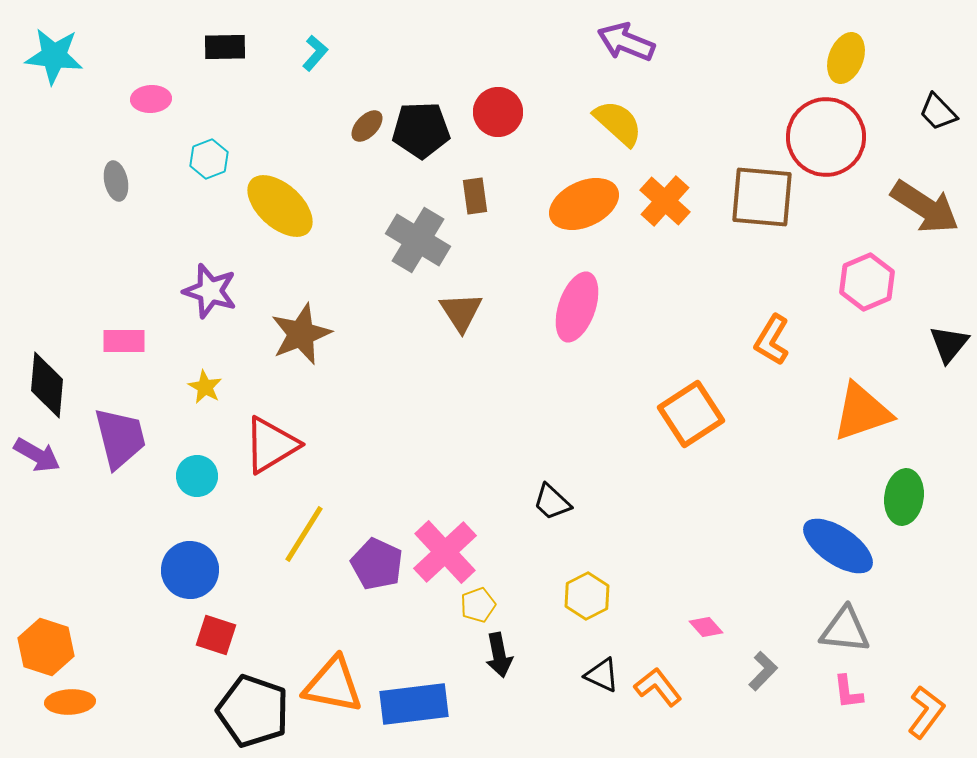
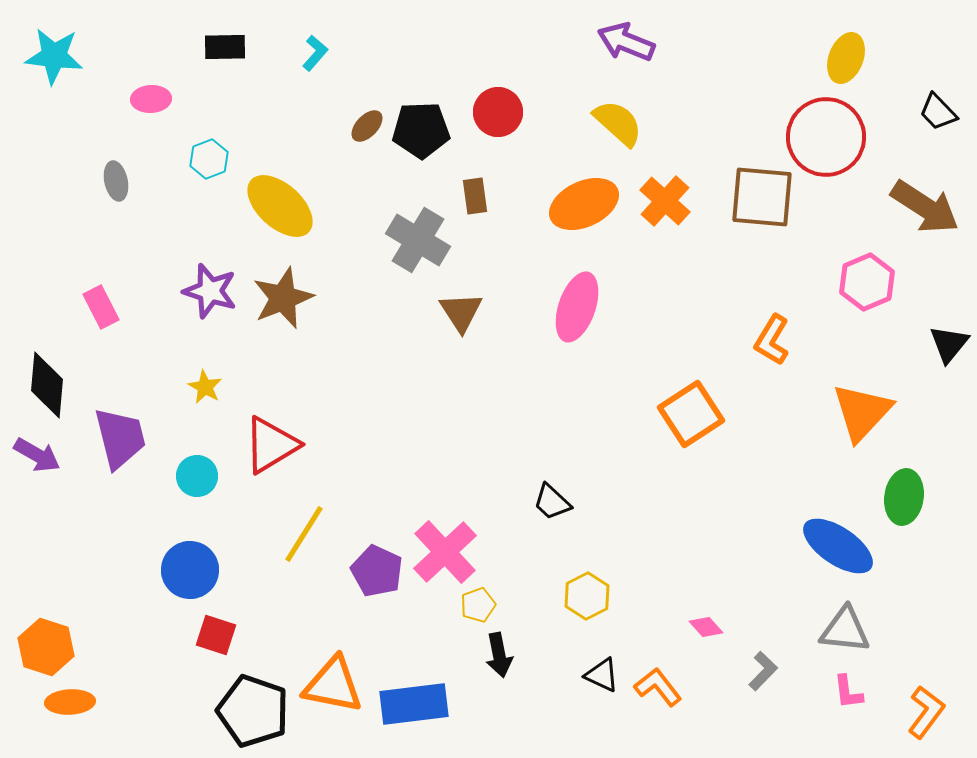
brown star at (301, 334): moved 18 px left, 36 px up
pink rectangle at (124, 341): moved 23 px left, 34 px up; rotated 63 degrees clockwise
orange triangle at (862, 412): rotated 28 degrees counterclockwise
purple pentagon at (377, 564): moved 7 px down
